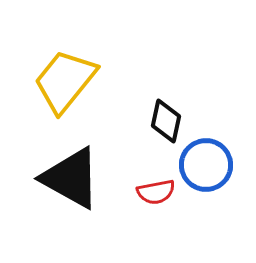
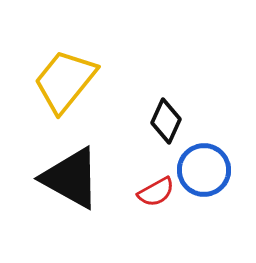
black diamond: rotated 12 degrees clockwise
blue circle: moved 2 px left, 5 px down
red semicircle: rotated 18 degrees counterclockwise
